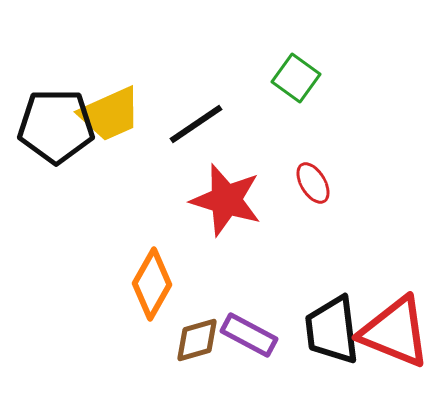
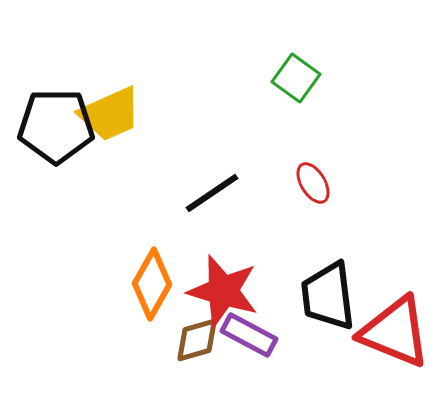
black line: moved 16 px right, 69 px down
red star: moved 3 px left, 91 px down
black trapezoid: moved 4 px left, 34 px up
